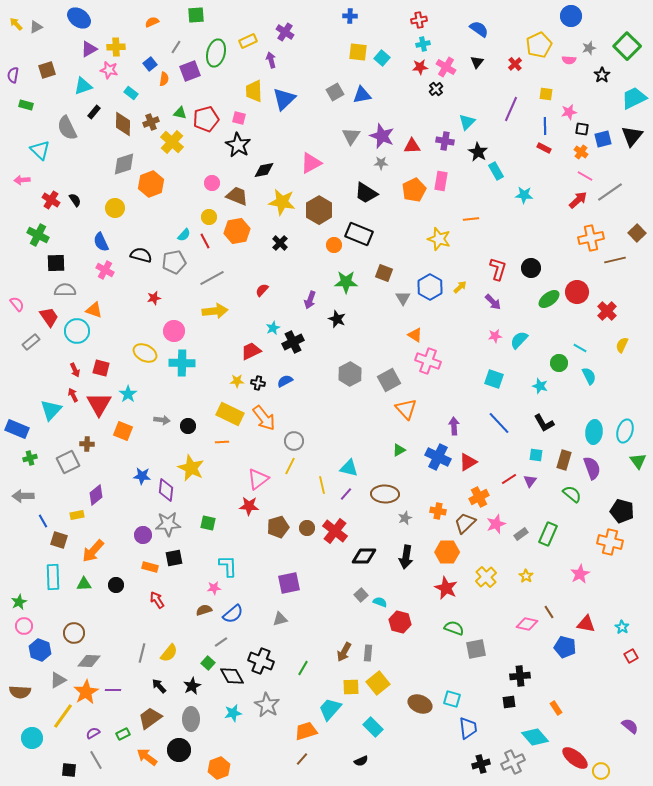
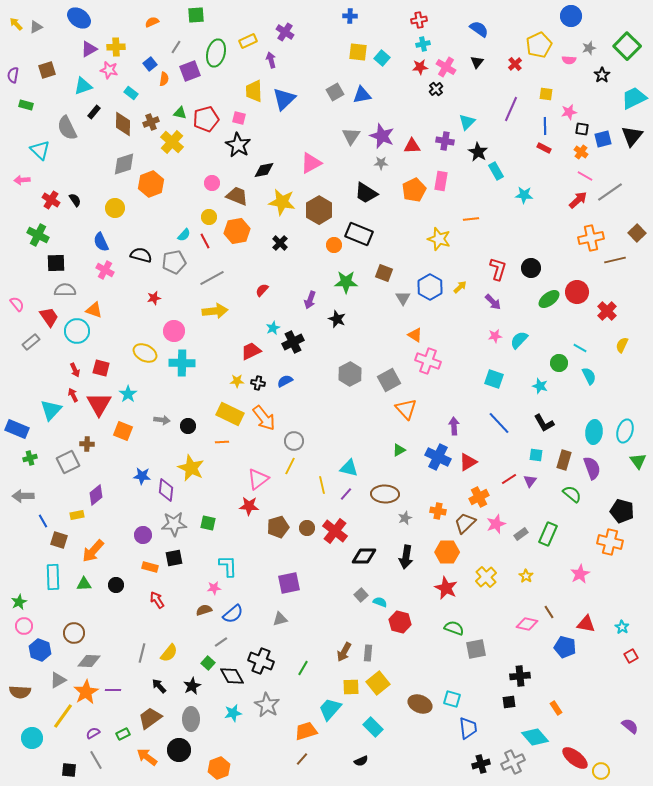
gray star at (168, 524): moved 6 px right
